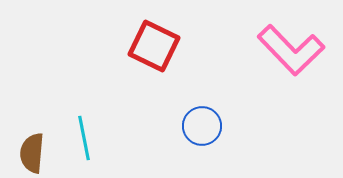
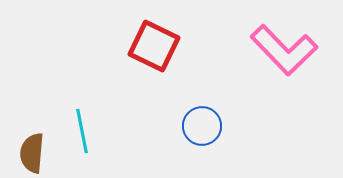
pink L-shape: moved 7 px left
cyan line: moved 2 px left, 7 px up
